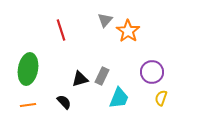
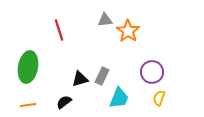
gray triangle: rotated 42 degrees clockwise
red line: moved 2 px left
green ellipse: moved 2 px up
yellow semicircle: moved 2 px left
black semicircle: rotated 84 degrees counterclockwise
